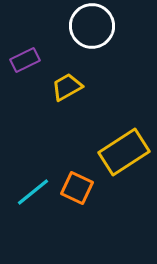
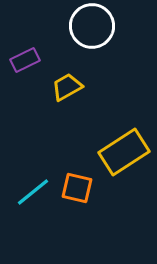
orange square: rotated 12 degrees counterclockwise
